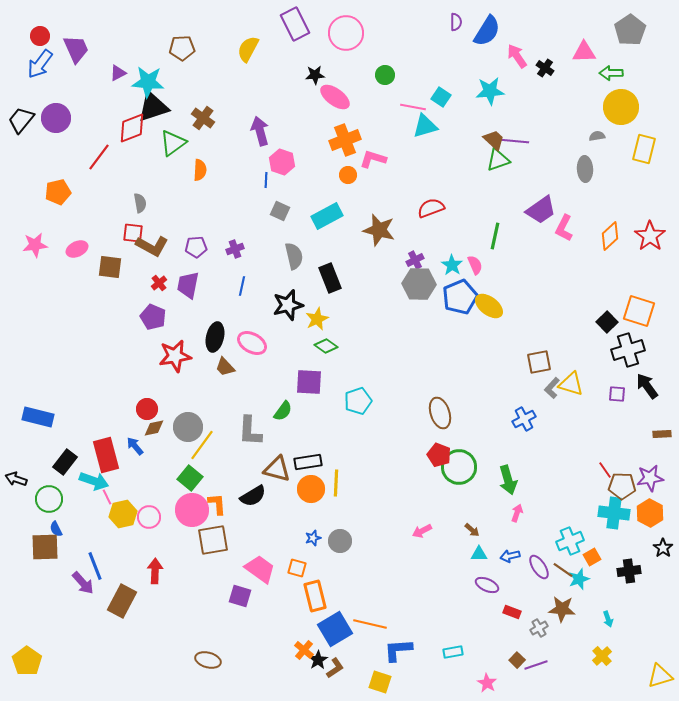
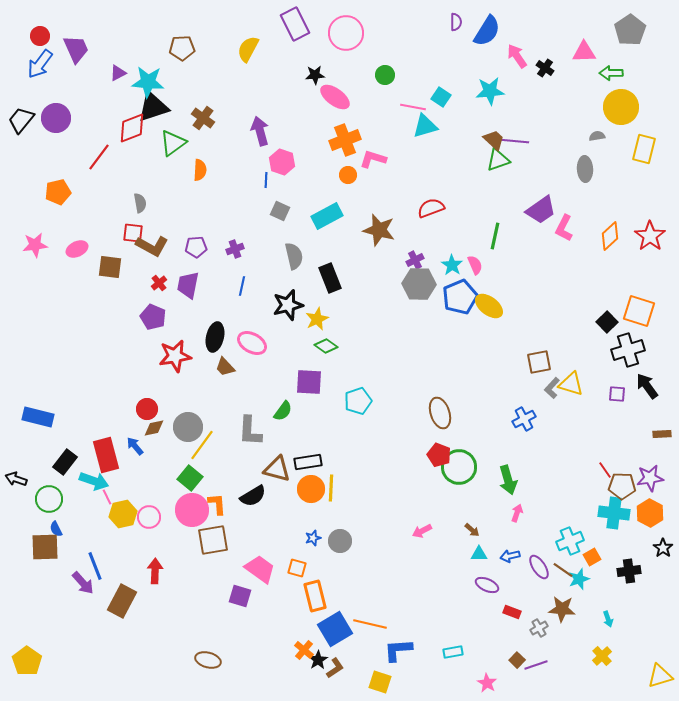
yellow line at (336, 483): moved 5 px left, 5 px down
